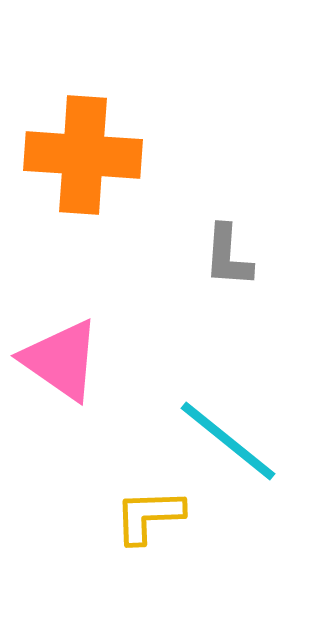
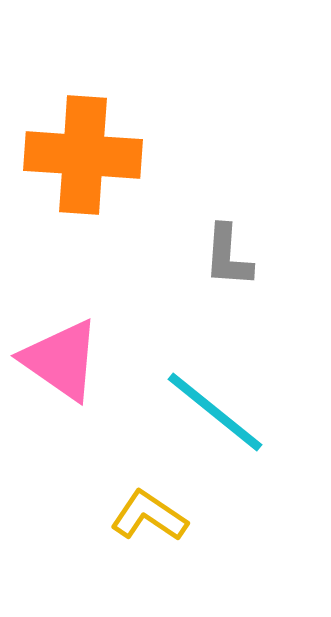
cyan line: moved 13 px left, 29 px up
yellow L-shape: rotated 36 degrees clockwise
